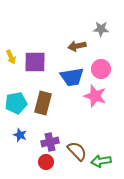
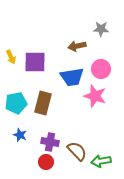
purple cross: rotated 24 degrees clockwise
